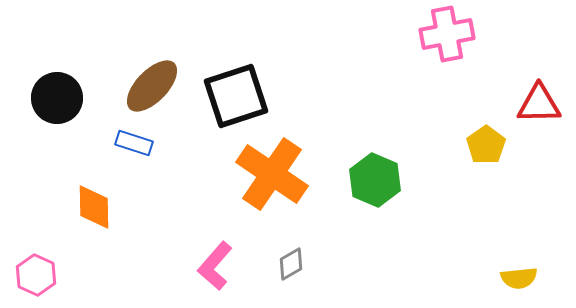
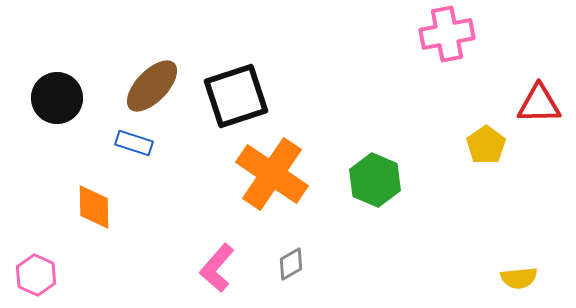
pink L-shape: moved 2 px right, 2 px down
